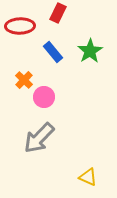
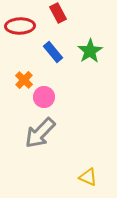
red rectangle: rotated 54 degrees counterclockwise
gray arrow: moved 1 px right, 5 px up
